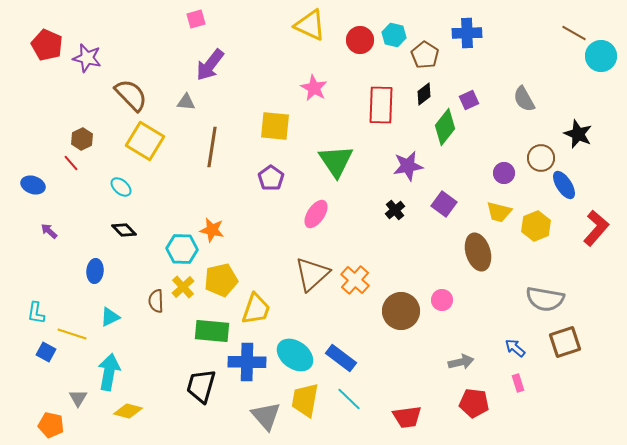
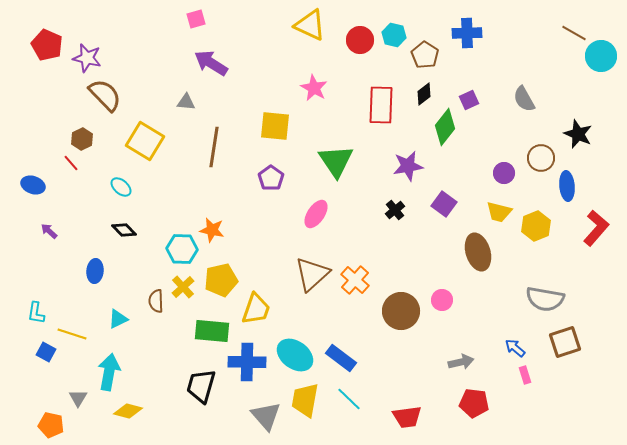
purple arrow at (210, 65): moved 1 px right, 2 px up; rotated 84 degrees clockwise
brown semicircle at (131, 95): moved 26 px left
brown line at (212, 147): moved 2 px right
blue ellipse at (564, 185): moved 3 px right, 1 px down; rotated 28 degrees clockwise
cyan triangle at (110, 317): moved 8 px right, 2 px down
pink rectangle at (518, 383): moved 7 px right, 8 px up
